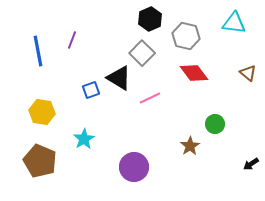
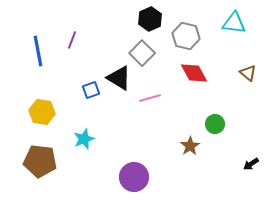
red diamond: rotated 8 degrees clockwise
pink line: rotated 10 degrees clockwise
cyan star: rotated 10 degrees clockwise
brown pentagon: rotated 16 degrees counterclockwise
purple circle: moved 10 px down
